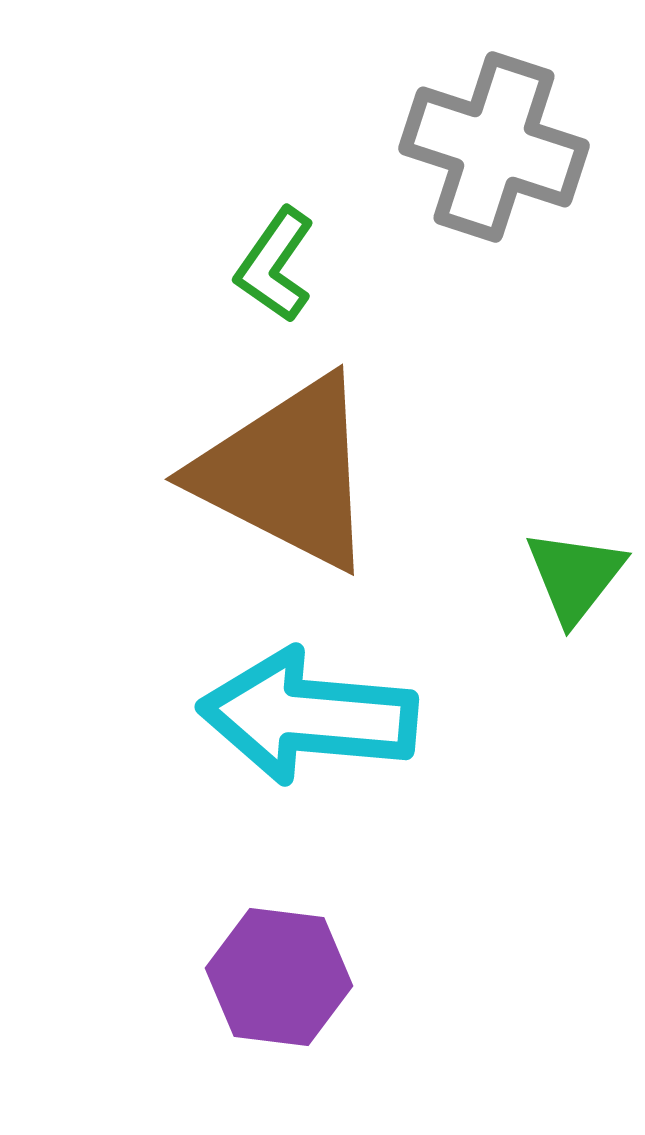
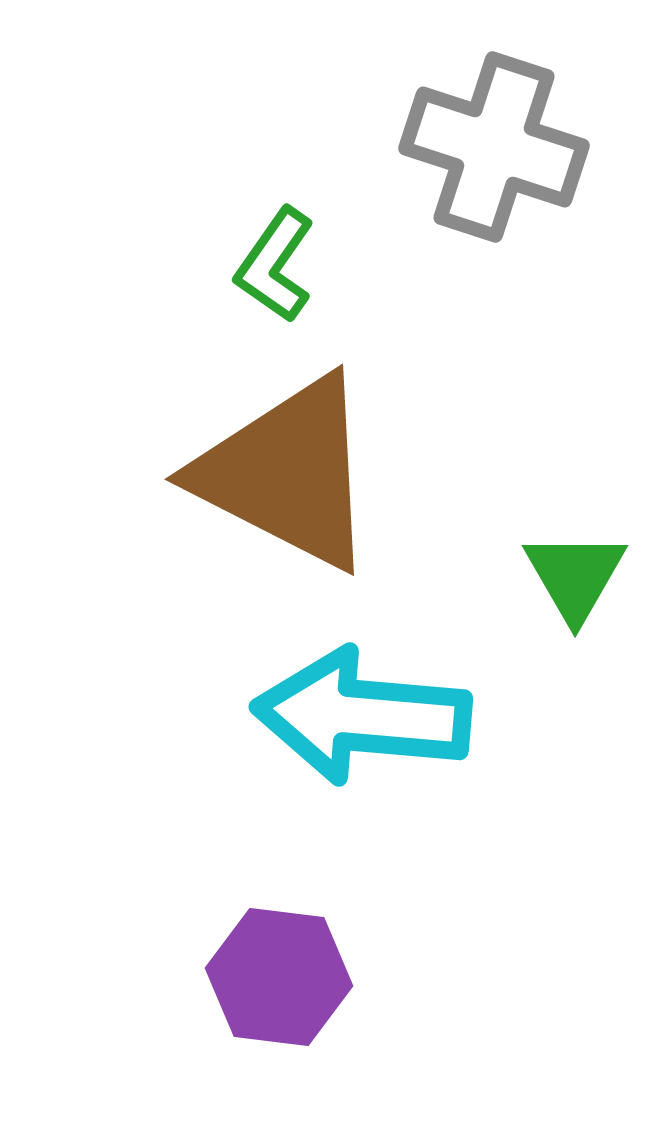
green triangle: rotated 8 degrees counterclockwise
cyan arrow: moved 54 px right
